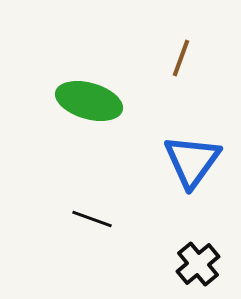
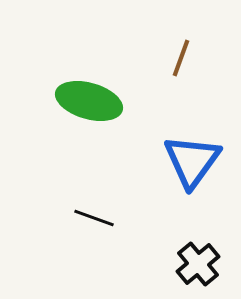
black line: moved 2 px right, 1 px up
